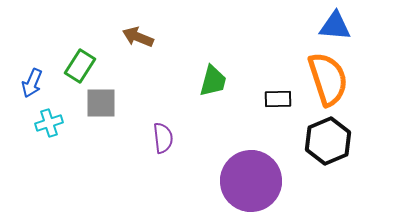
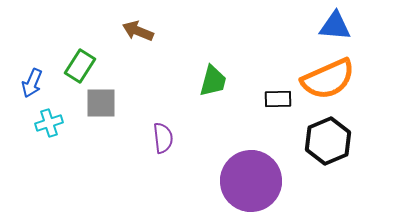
brown arrow: moved 6 px up
orange semicircle: rotated 84 degrees clockwise
